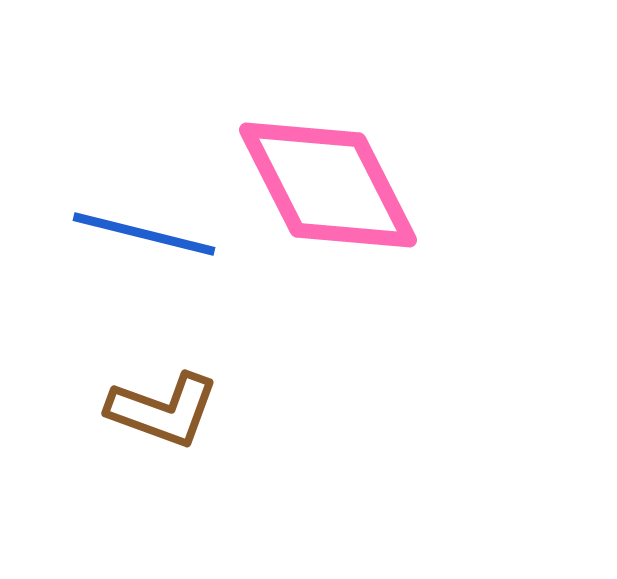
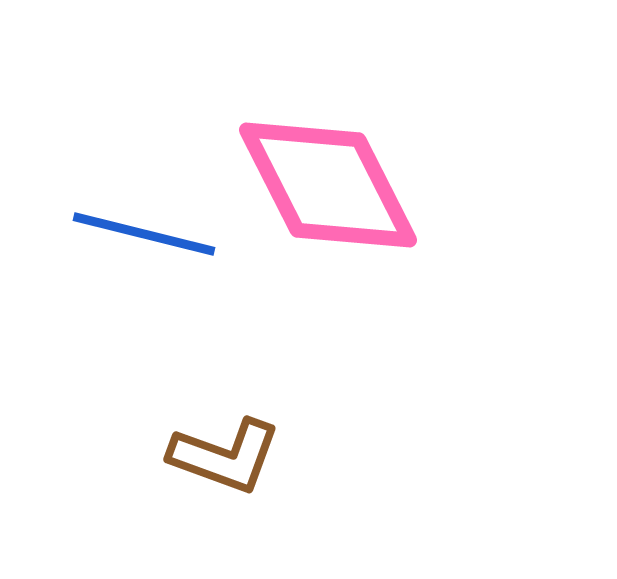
brown L-shape: moved 62 px right, 46 px down
